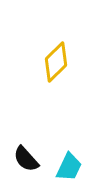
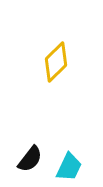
black semicircle: moved 4 px right; rotated 100 degrees counterclockwise
